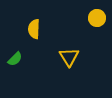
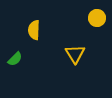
yellow semicircle: moved 1 px down
yellow triangle: moved 6 px right, 3 px up
